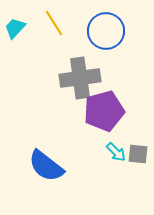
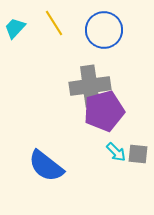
blue circle: moved 2 px left, 1 px up
gray cross: moved 10 px right, 8 px down
